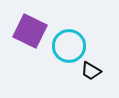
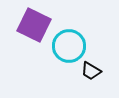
purple square: moved 4 px right, 6 px up
